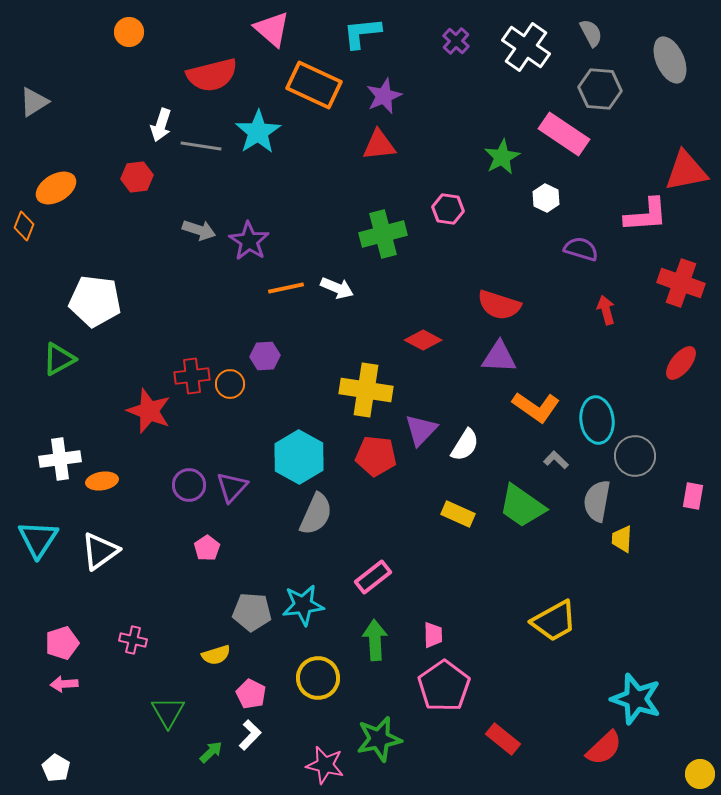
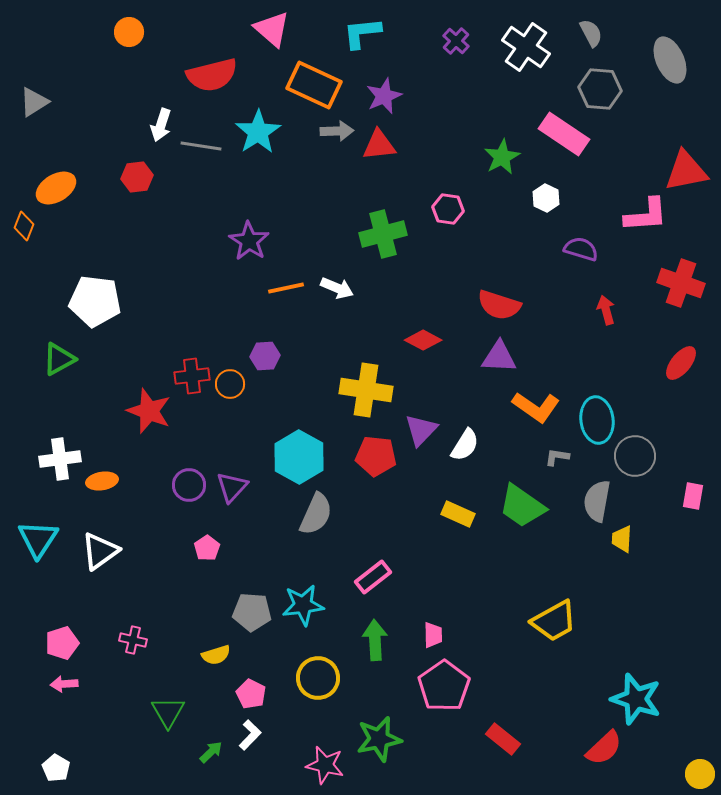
gray arrow at (199, 230): moved 138 px right, 99 px up; rotated 20 degrees counterclockwise
gray L-shape at (556, 460): moved 1 px right, 3 px up; rotated 35 degrees counterclockwise
